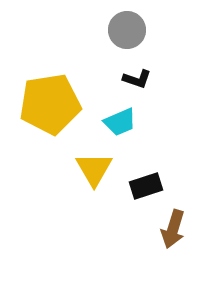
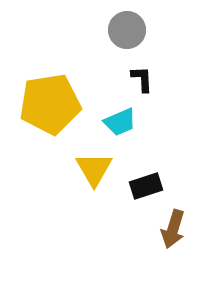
black L-shape: moved 5 px right; rotated 112 degrees counterclockwise
